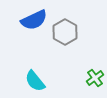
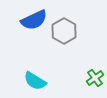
gray hexagon: moved 1 px left, 1 px up
cyan semicircle: rotated 20 degrees counterclockwise
